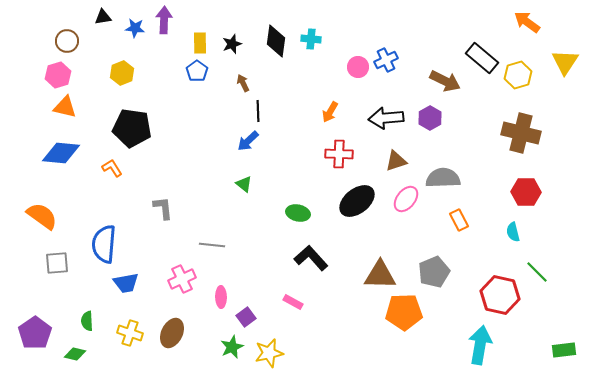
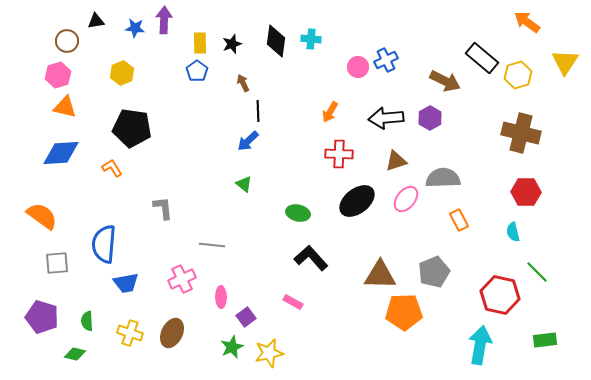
black triangle at (103, 17): moved 7 px left, 4 px down
blue diamond at (61, 153): rotated 9 degrees counterclockwise
purple pentagon at (35, 333): moved 7 px right, 16 px up; rotated 20 degrees counterclockwise
green rectangle at (564, 350): moved 19 px left, 10 px up
